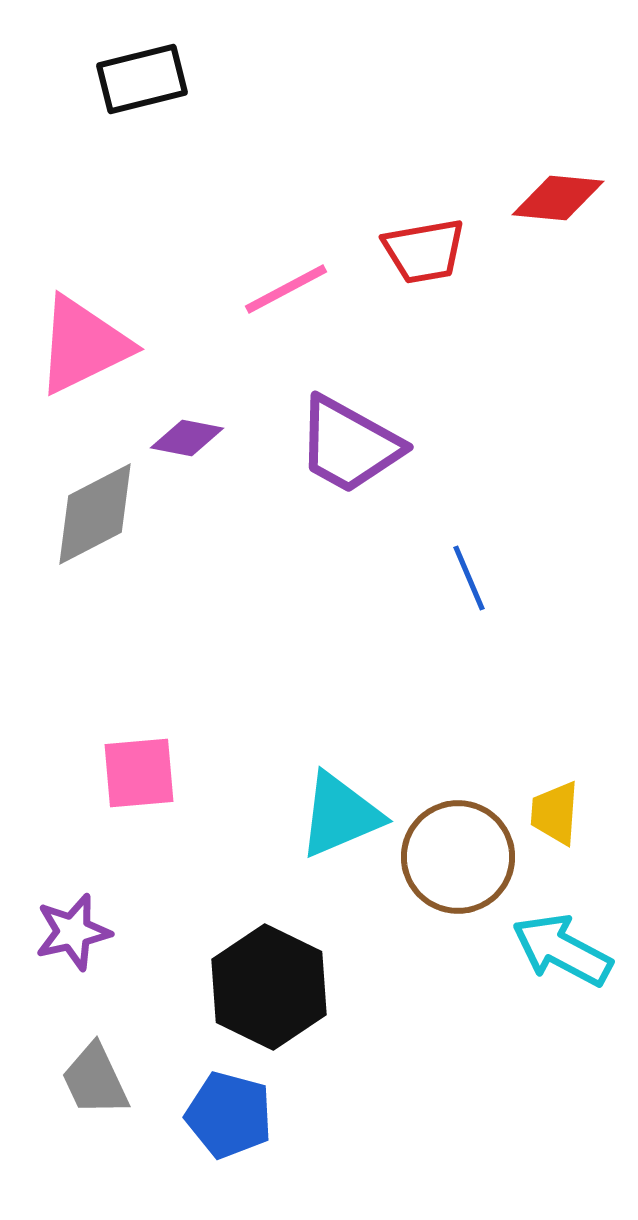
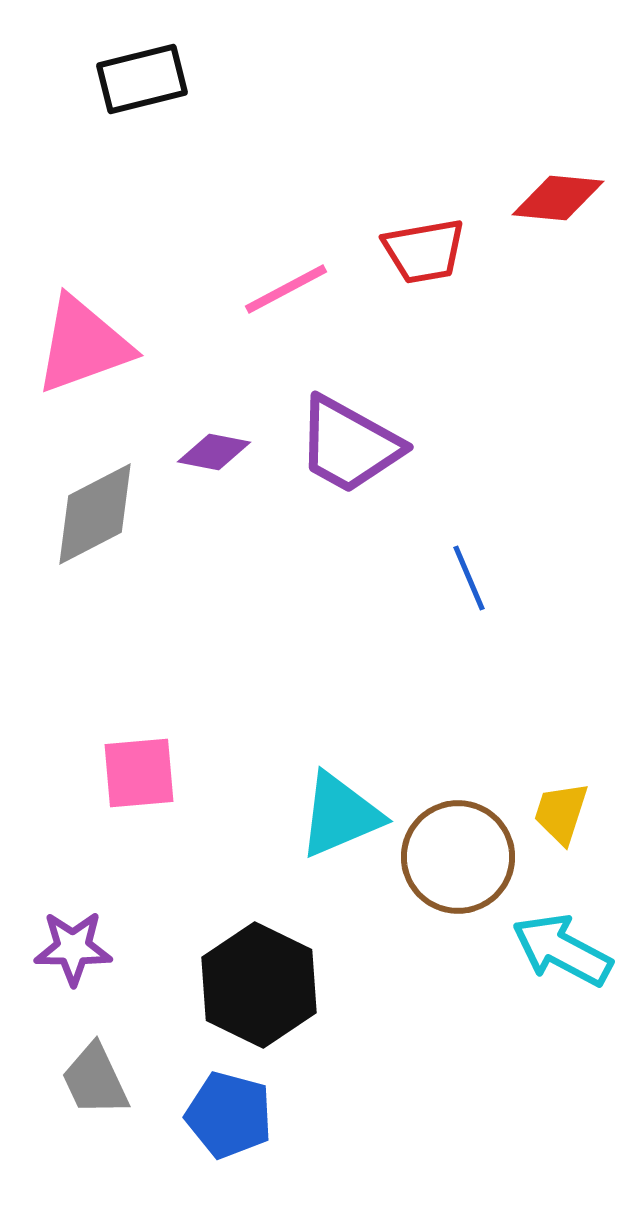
pink triangle: rotated 6 degrees clockwise
purple diamond: moved 27 px right, 14 px down
yellow trapezoid: moved 6 px right; rotated 14 degrees clockwise
purple star: moved 16 px down; rotated 14 degrees clockwise
black hexagon: moved 10 px left, 2 px up
